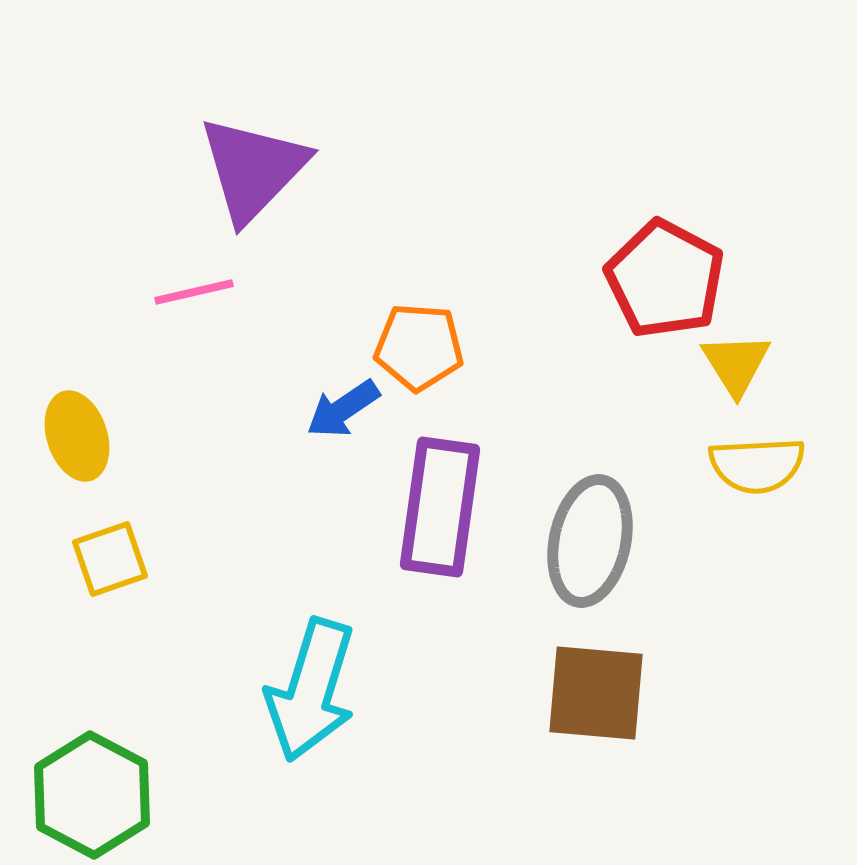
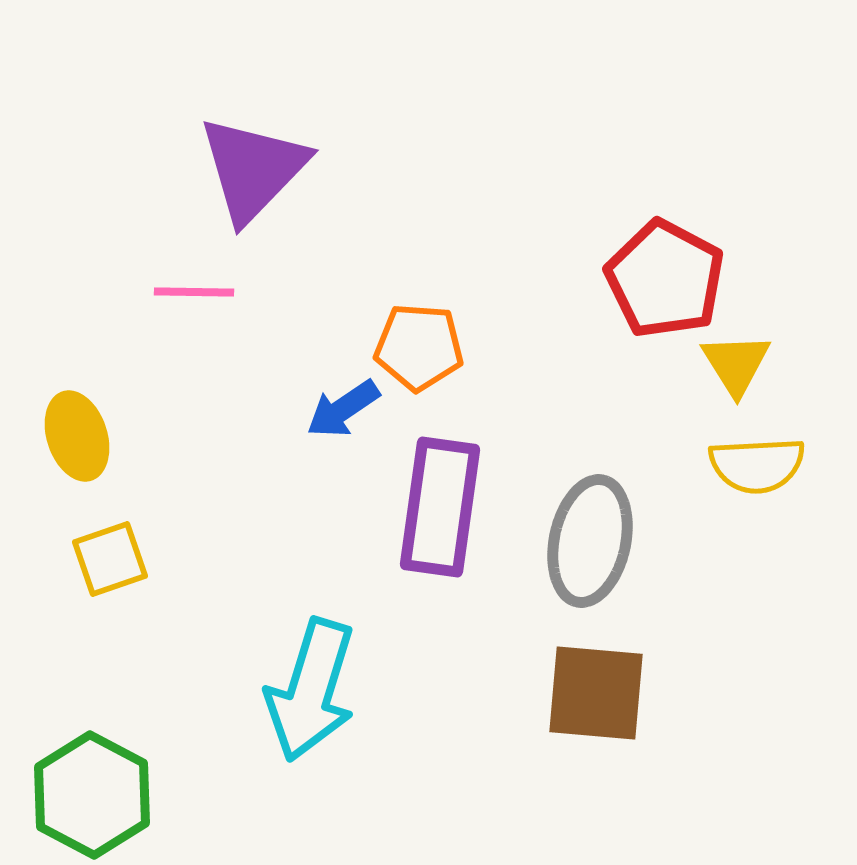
pink line: rotated 14 degrees clockwise
